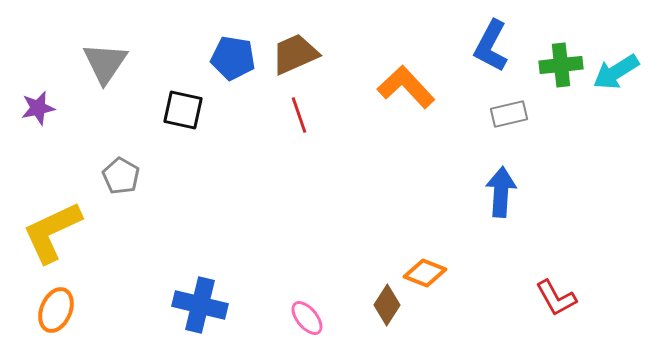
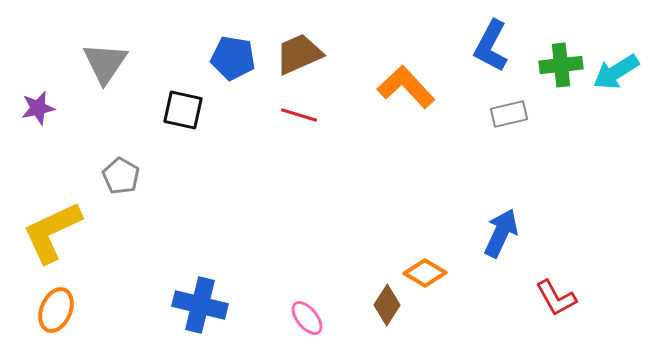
brown trapezoid: moved 4 px right
red line: rotated 54 degrees counterclockwise
blue arrow: moved 41 px down; rotated 21 degrees clockwise
orange diamond: rotated 9 degrees clockwise
